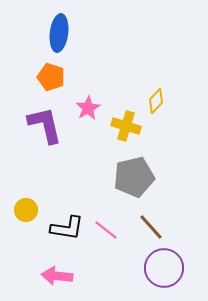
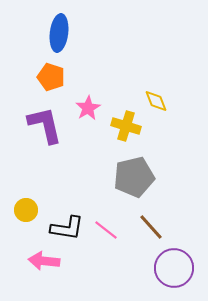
yellow diamond: rotated 65 degrees counterclockwise
purple circle: moved 10 px right
pink arrow: moved 13 px left, 15 px up
